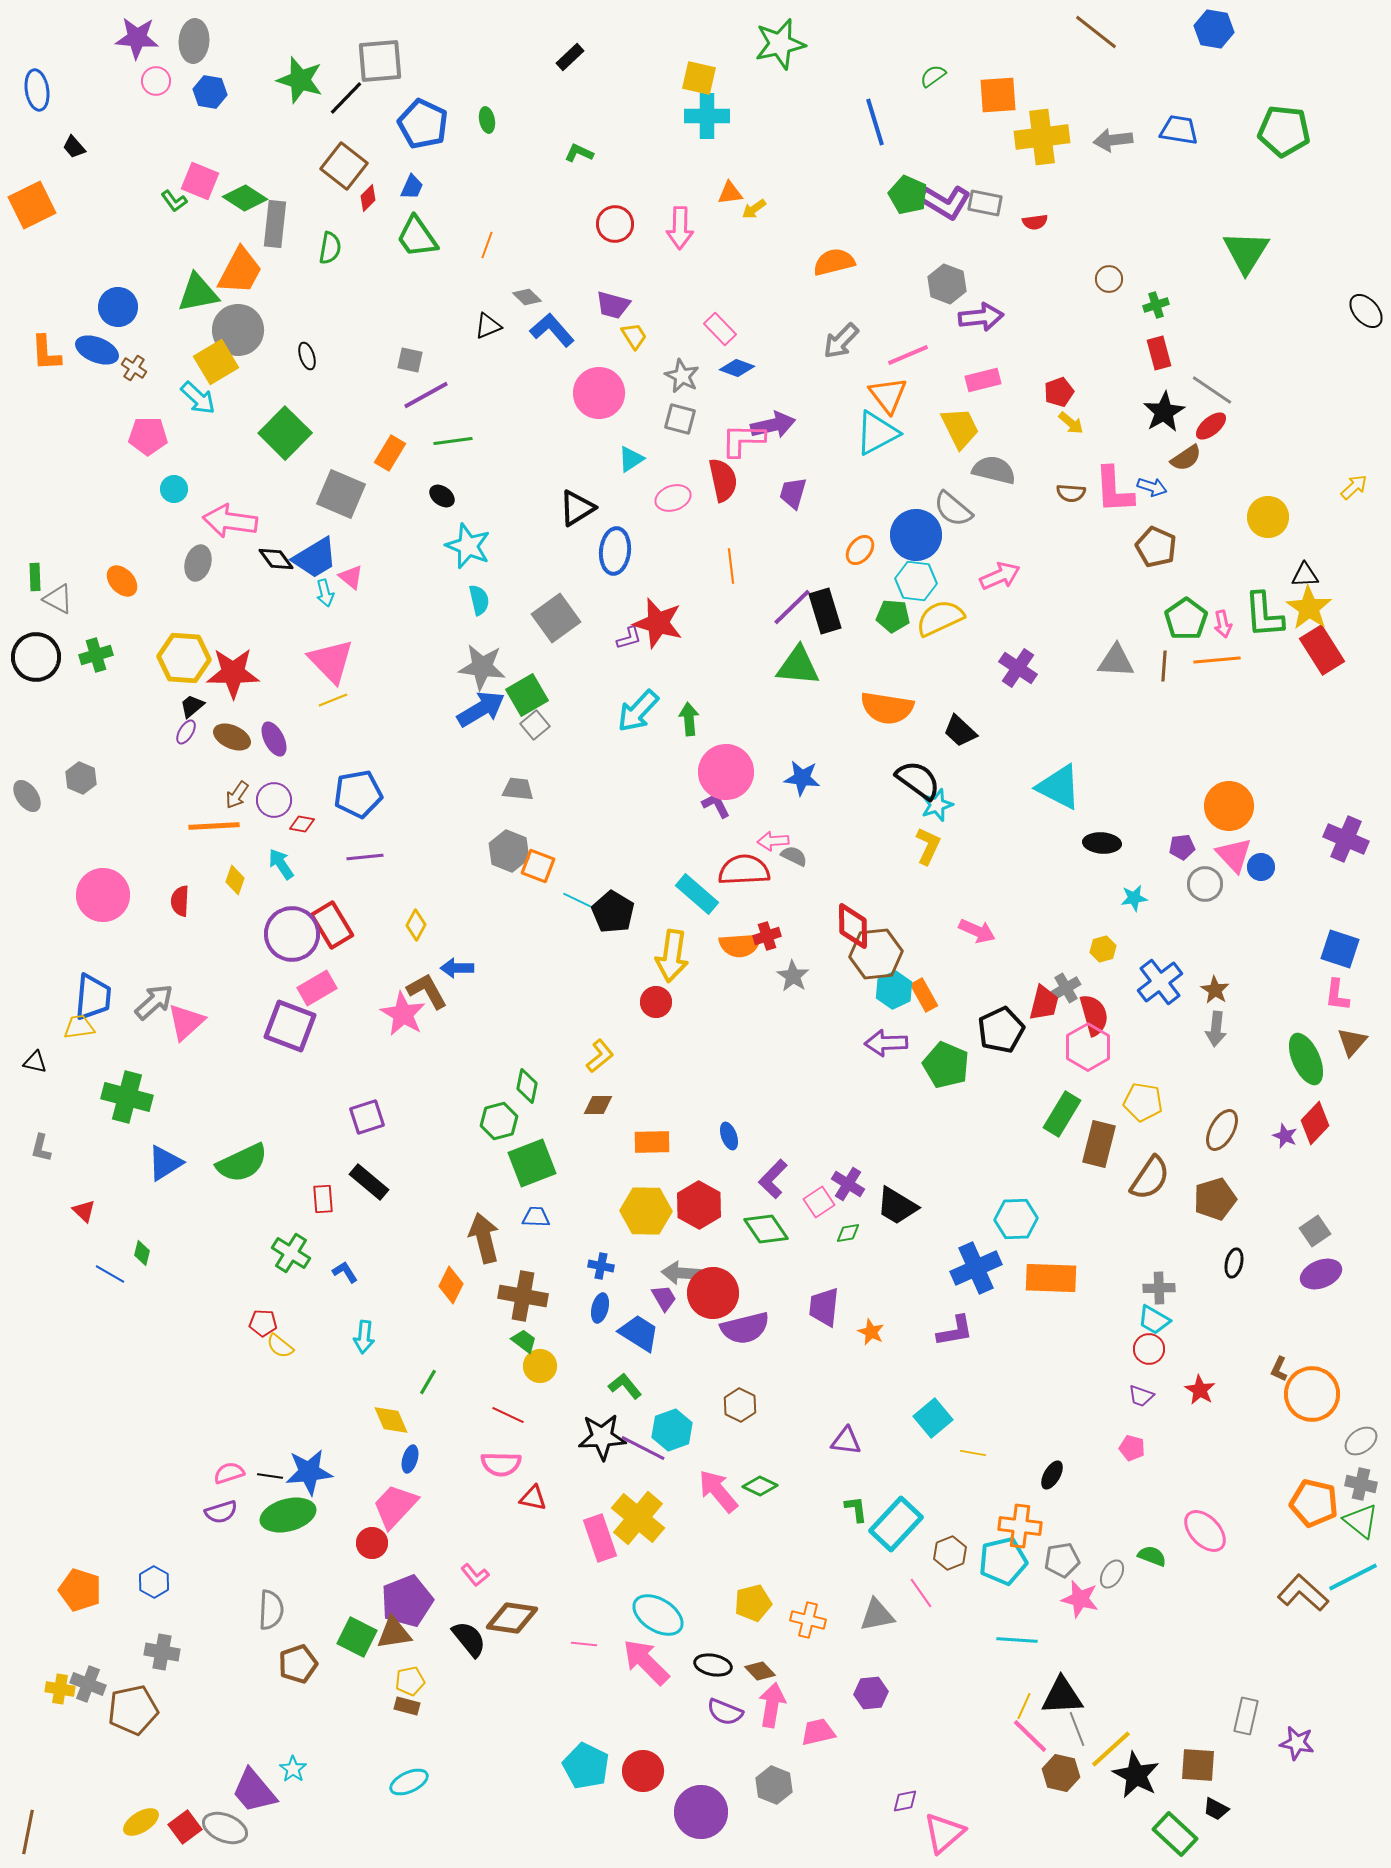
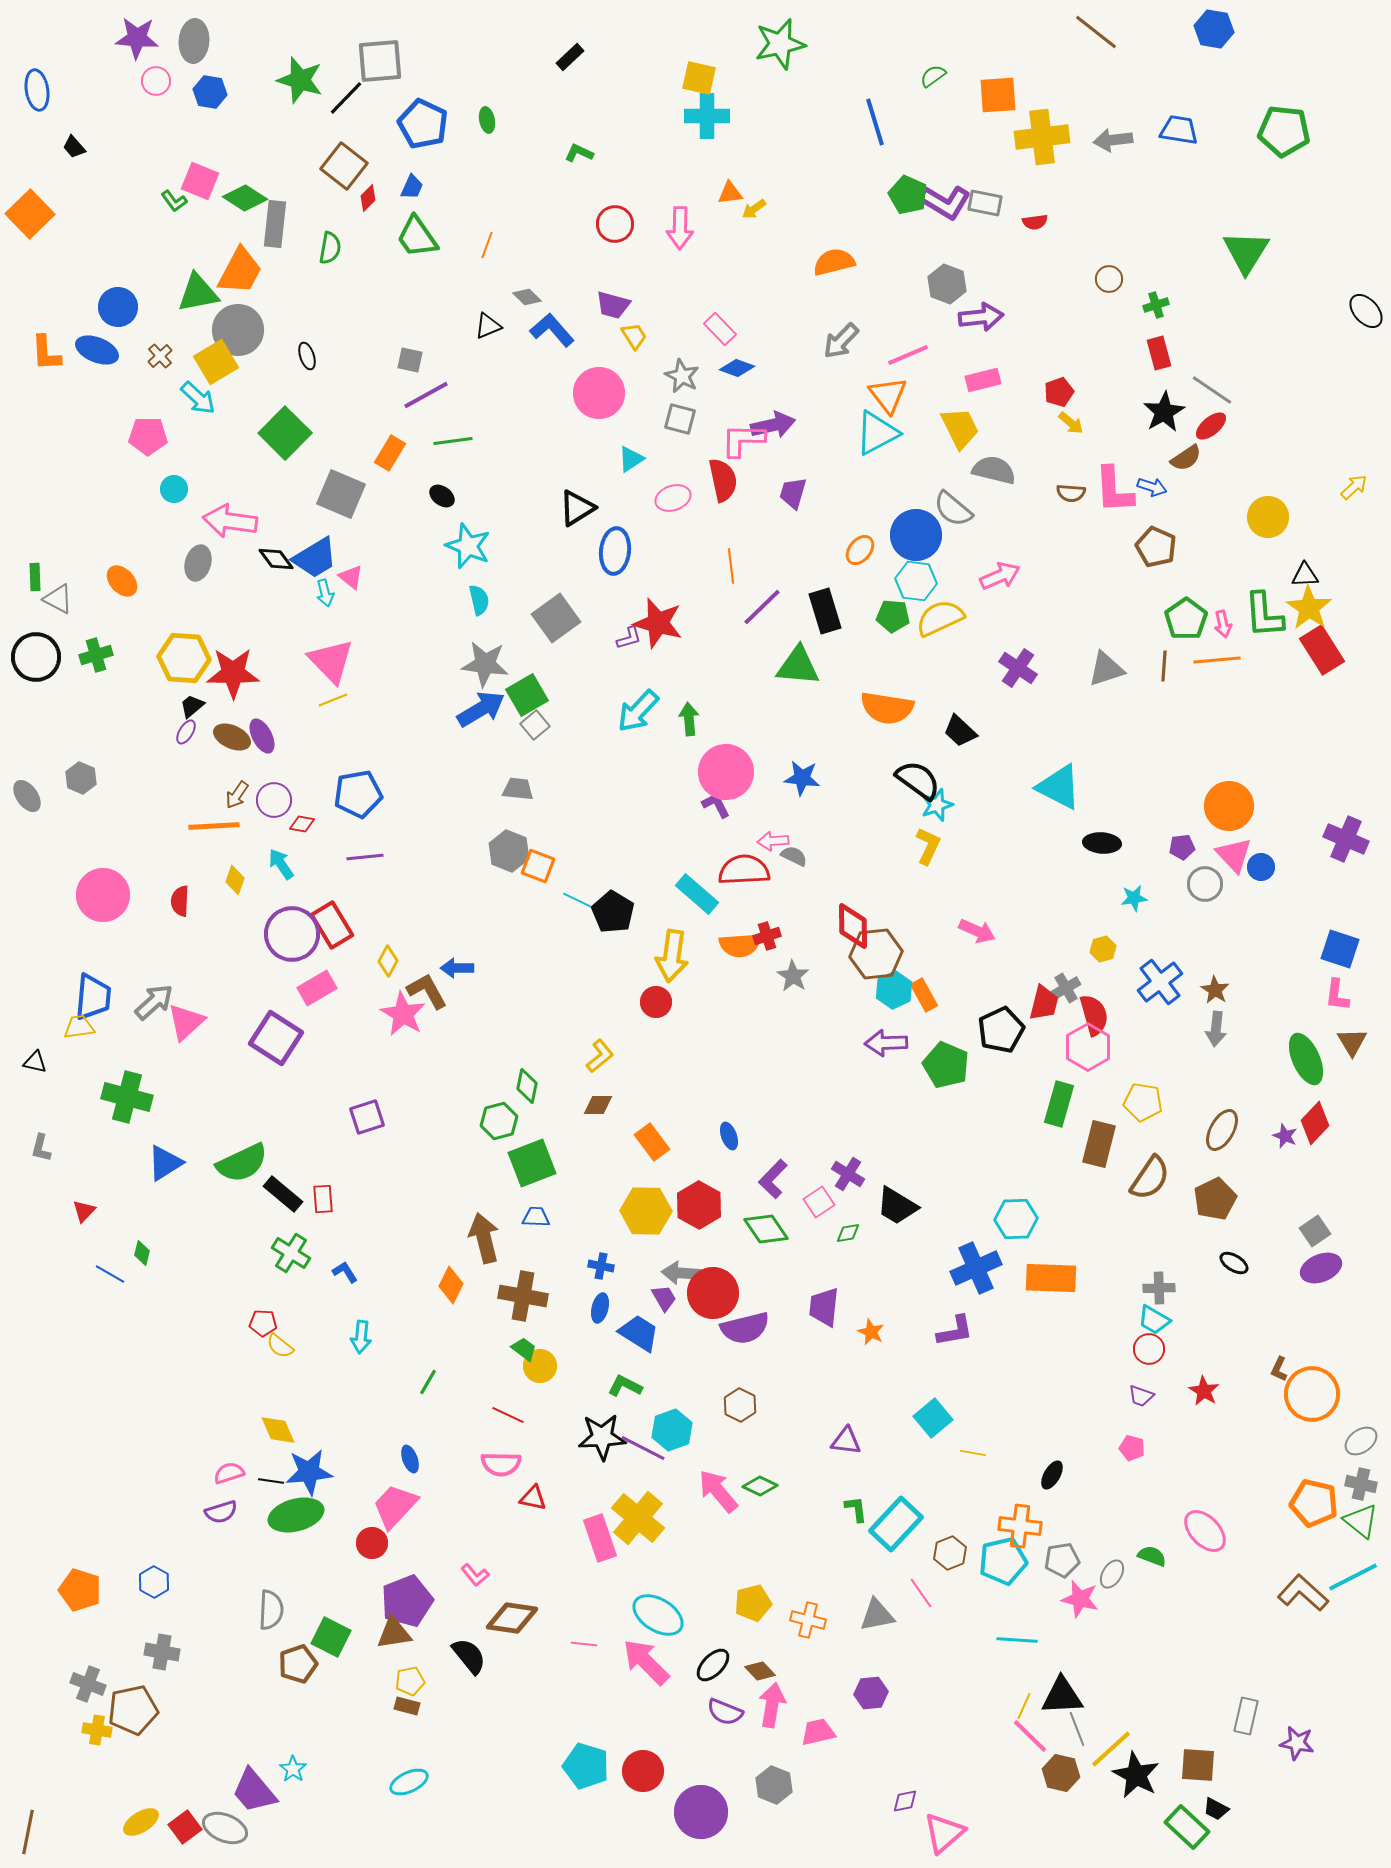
orange square at (32, 205): moved 2 px left, 9 px down; rotated 18 degrees counterclockwise
brown cross at (134, 368): moved 26 px right, 12 px up; rotated 15 degrees clockwise
purple line at (792, 607): moved 30 px left
gray triangle at (1116, 661): moved 10 px left, 8 px down; rotated 21 degrees counterclockwise
gray star at (482, 667): moved 3 px right, 3 px up
purple ellipse at (274, 739): moved 12 px left, 3 px up
yellow diamond at (416, 925): moved 28 px left, 36 px down
purple square at (290, 1026): moved 14 px left, 12 px down; rotated 12 degrees clockwise
brown triangle at (1352, 1042): rotated 12 degrees counterclockwise
green rectangle at (1062, 1114): moved 3 px left, 10 px up; rotated 15 degrees counterclockwise
orange rectangle at (652, 1142): rotated 54 degrees clockwise
black rectangle at (369, 1182): moved 86 px left, 12 px down
purple cross at (848, 1184): moved 10 px up
brown pentagon at (1215, 1199): rotated 9 degrees counterclockwise
red triangle at (84, 1211): rotated 30 degrees clockwise
black ellipse at (1234, 1263): rotated 72 degrees counterclockwise
purple ellipse at (1321, 1274): moved 6 px up
cyan arrow at (364, 1337): moved 3 px left
green trapezoid at (524, 1341): moved 8 px down
green L-shape at (625, 1386): rotated 24 degrees counterclockwise
red star at (1200, 1390): moved 4 px right, 1 px down
yellow diamond at (391, 1420): moved 113 px left, 10 px down
blue ellipse at (410, 1459): rotated 36 degrees counterclockwise
black line at (270, 1476): moved 1 px right, 5 px down
green ellipse at (288, 1515): moved 8 px right
green square at (357, 1637): moved 26 px left
black semicircle at (469, 1639): moved 17 px down
black ellipse at (713, 1665): rotated 57 degrees counterclockwise
yellow cross at (60, 1689): moved 37 px right, 41 px down
cyan pentagon at (586, 1766): rotated 9 degrees counterclockwise
green rectangle at (1175, 1834): moved 12 px right, 7 px up
